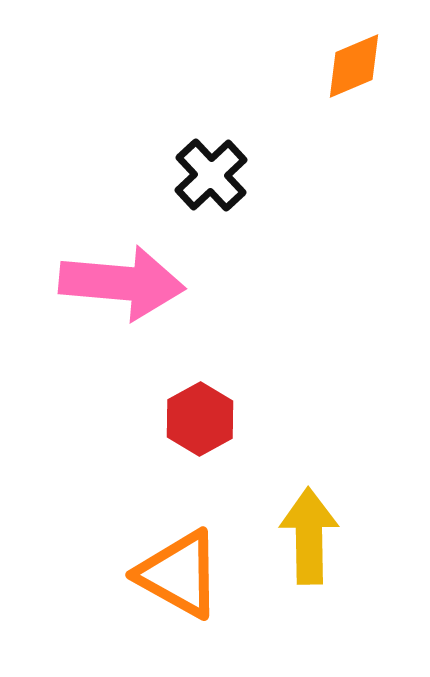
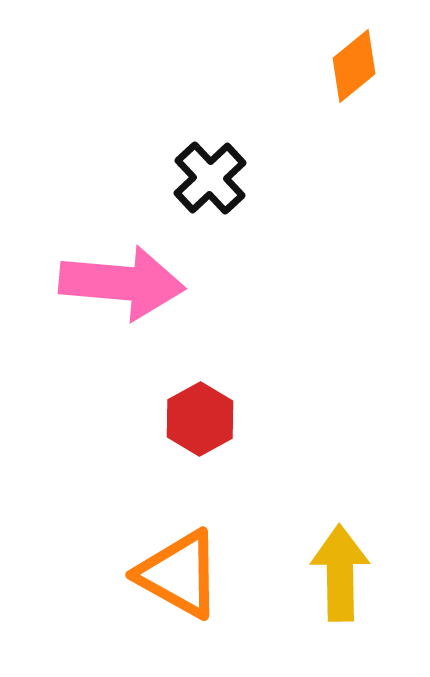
orange diamond: rotated 16 degrees counterclockwise
black cross: moved 1 px left, 3 px down
yellow arrow: moved 31 px right, 37 px down
